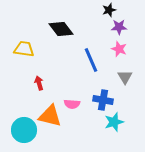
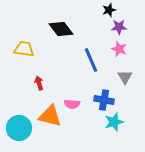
blue cross: moved 1 px right
cyan circle: moved 5 px left, 2 px up
